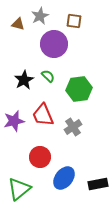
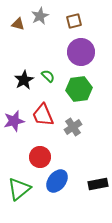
brown square: rotated 21 degrees counterclockwise
purple circle: moved 27 px right, 8 px down
blue ellipse: moved 7 px left, 3 px down
